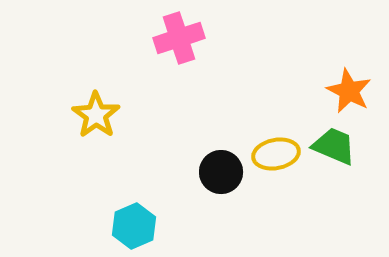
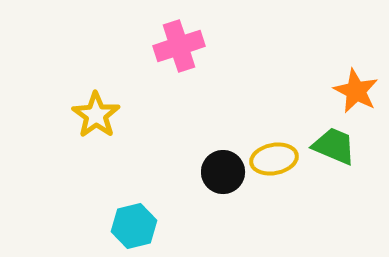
pink cross: moved 8 px down
orange star: moved 7 px right
yellow ellipse: moved 2 px left, 5 px down
black circle: moved 2 px right
cyan hexagon: rotated 9 degrees clockwise
